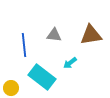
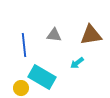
cyan arrow: moved 7 px right
cyan rectangle: rotated 8 degrees counterclockwise
yellow circle: moved 10 px right
